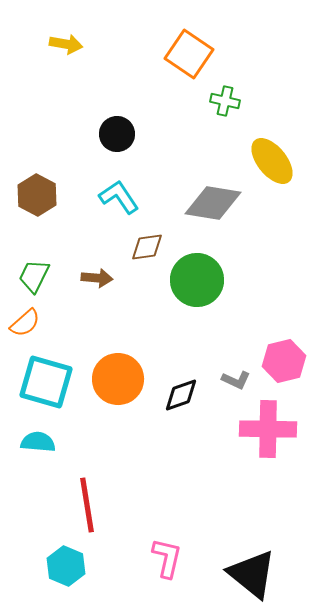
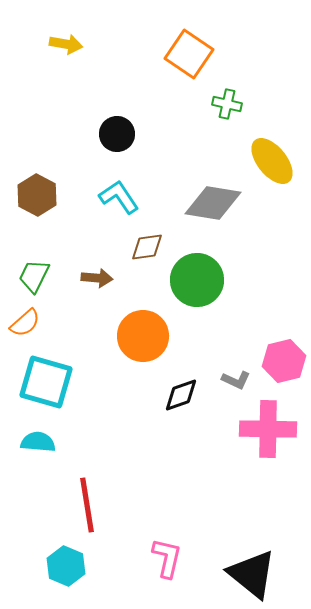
green cross: moved 2 px right, 3 px down
orange circle: moved 25 px right, 43 px up
